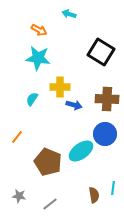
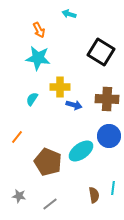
orange arrow: rotated 35 degrees clockwise
blue circle: moved 4 px right, 2 px down
